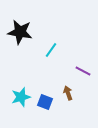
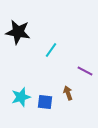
black star: moved 2 px left
purple line: moved 2 px right
blue square: rotated 14 degrees counterclockwise
